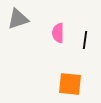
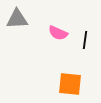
gray triangle: moved 1 px left; rotated 15 degrees clockwise
pink semicircle: rotated 66 degrees counterclockwise
